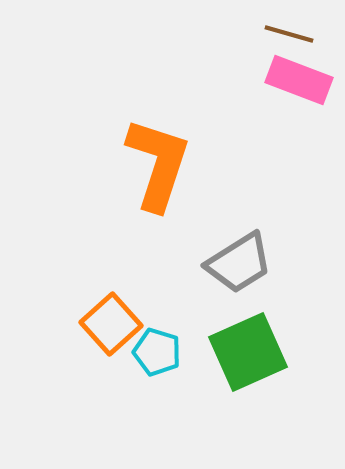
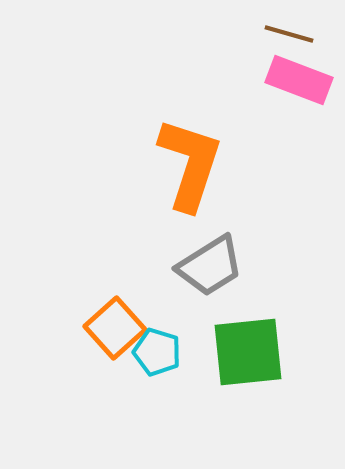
orange L-shape: moved 32 px right
gray trapezoid: moved 29 px left, 3 px down
orange square: moved 4 px right, 4 px down
green square: rotated 18 degrees clockwise
